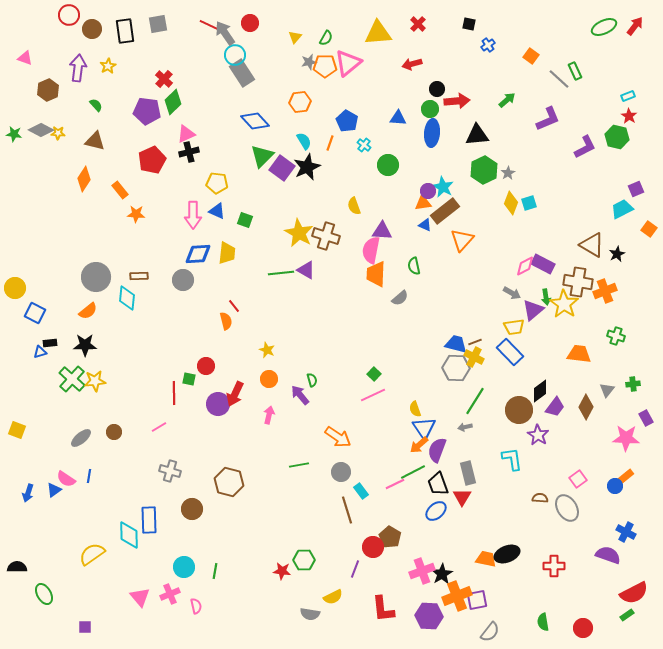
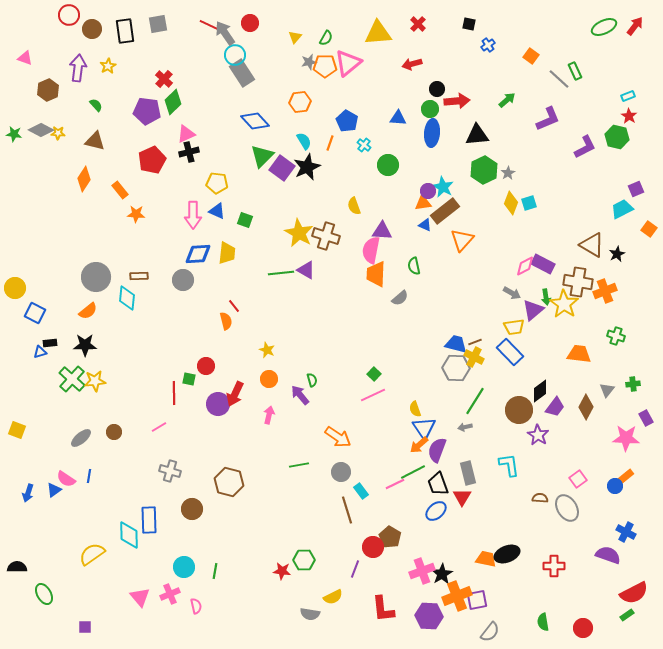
cyan L-shape at (512, 459): moved 3 px left, 6 px down
